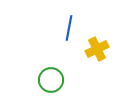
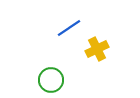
blue line: rotated 45 degrees clockwise
